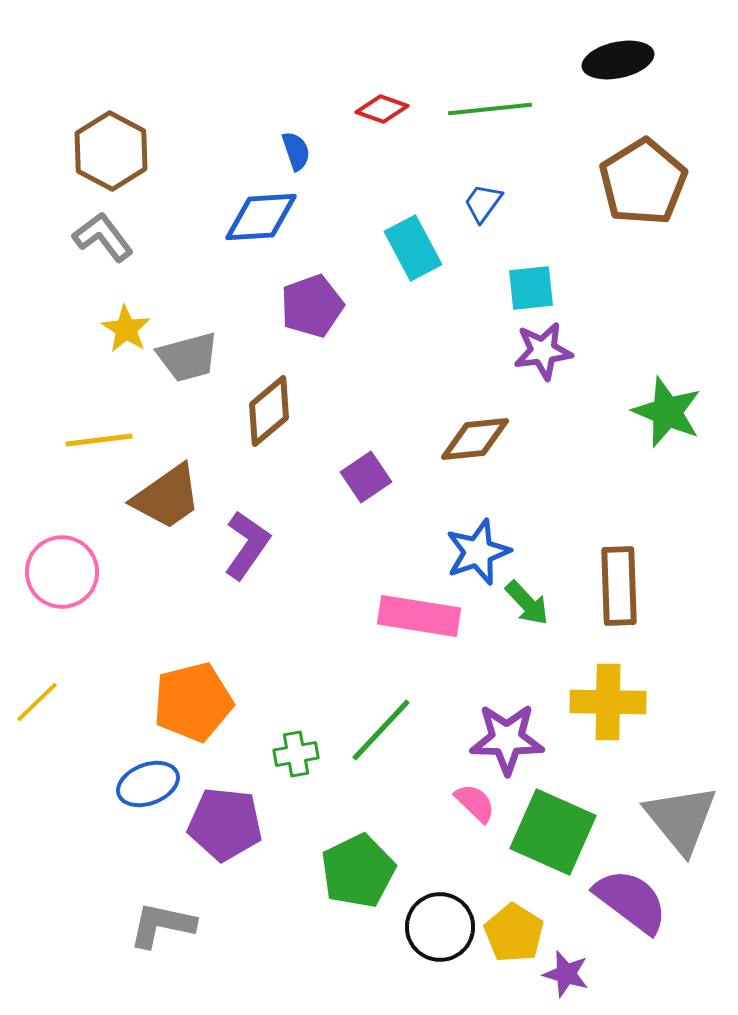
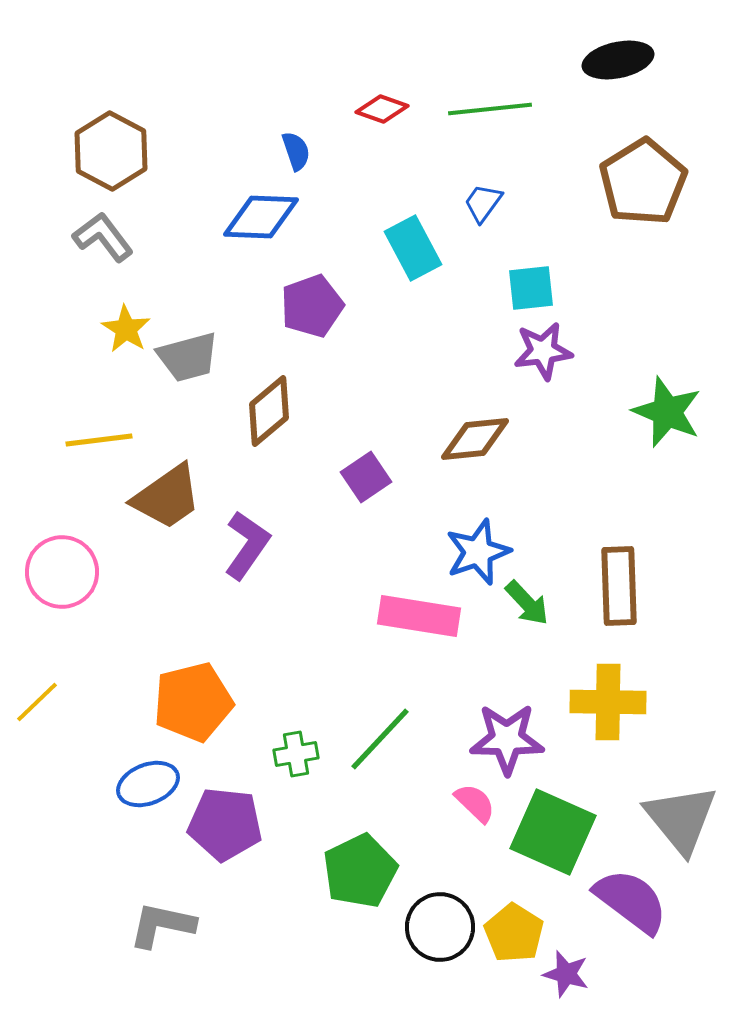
blue diamond at (261, 217): rotated 6 degrees clockwise
green line at (381, 730): moved 1 px left, 9 px down
green pentagon at (358, 871): moved 2 px right
